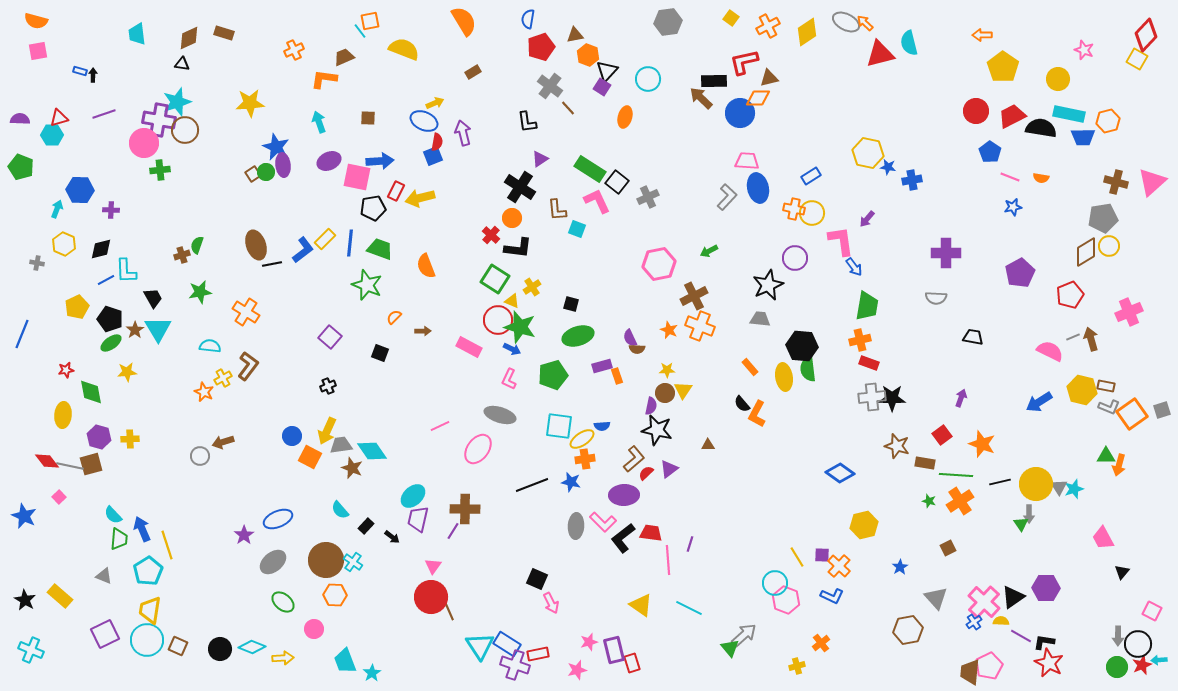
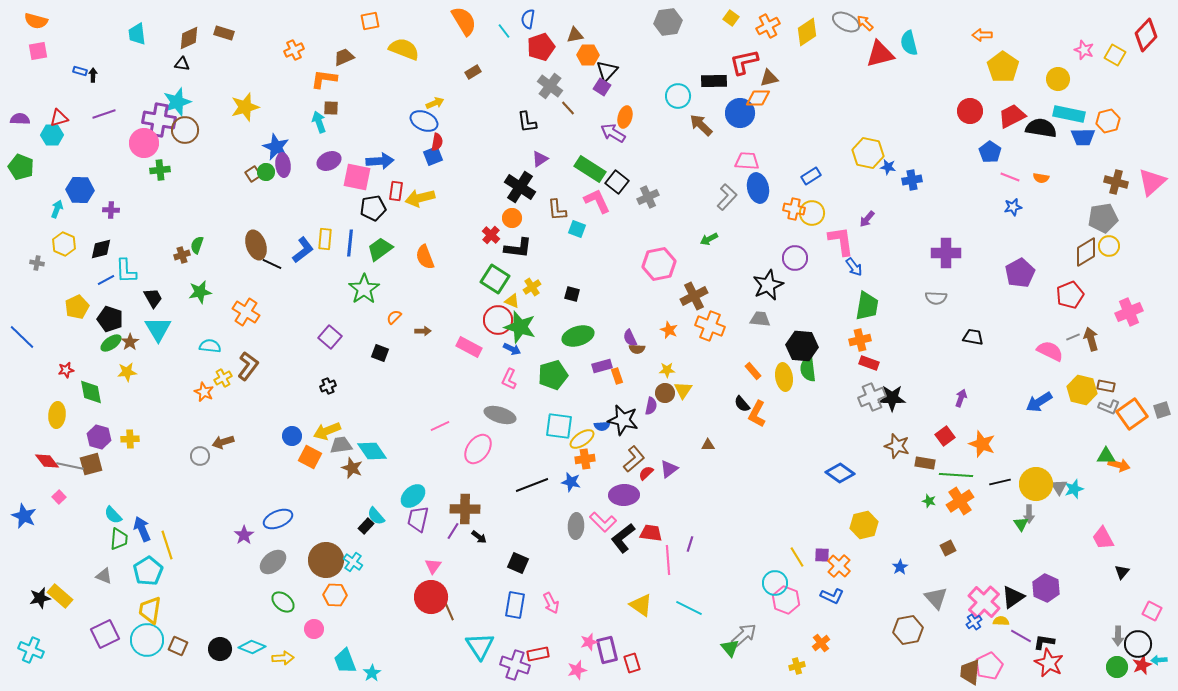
cyan line at (360, 31): moved 144 px right
orange hexagon at (588, 55): rotated 20 degrees counterclockwise
yellow square at (1137, 59): moved 22 px left, 4 px up
cyan circle at (648, 79): moved 30 px right, 17 px down
brown arrow at (701, 98): moved 27 px down
yellow star at (250, 103): moved 5 px left, 4 px down; rotated 12 degrees counterclockwise
red circle at (976, 111): moved 6 px left
brown square at (368, 118): moved 37 px left, 10 px up
purple arrow at (463, 133): moved 150 px right; rotated 45 degrees counterclockwise
red rectangle at (396, 191): rotated 18 degrees counterclockwise
yellow rectangle at (325, 239): rotated 40 degrees counterclockwise
green trapezoid at (380, 249): rotated 56 degrees counterclockwise
green arrow at (709, 251): moved 12 px up
black line at (272, 264): rotated 36 degrees clockwise
orange semicircle at (426, 266): moved 1 px left, 9 px up
green star at (367, 285): moved 3 px left, 4 px down; rotated 16 degrees clockwise
black square at (571, 304): moved 1 px right, 10 px up
orange cross at (700, 326): moved 10 px right
brown star at (135, 330): moved 5 px left, 12 px down
blue line at (22, 334): moved 3 px down; rotated 68 degrees counterclockwise
orange rectangle at (750, 367): moved 3 px right, 4 px down
gray cross at (872, 397): rotated 16 degrees counterclockwise
yellow ellipse at (63, 415): moved 6 px left
black star at (657, 430): moved 34 px left, 10 px up
yellow arrow at (327, 431): rotated 44 degrees clockwise
red square at (942, 435): moved 3 px right, 1 px down
orange arrow at (1119, 465): rotated 90 degrees counterclockwise
cyan semicircle at (340, 510): moved 36 px right, 6 px down
black arrow at (392, 537): moved 87 px right
black square at (537, 579): moved 19 px left, 16 px up
purple hexagon at (1046, 588): rotated 24 degrees clockwise
black star at (25, 600): moved 15 px right, 2 px up; rotated 30 degrees clockwise
blue rectangle at (507, 644): moved 8 px right, 39 px up; rotated 68 degrees clockwise
purple rectangle at (614, 650): moved 7 px left
